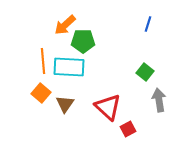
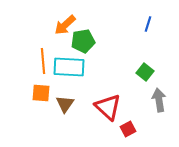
green pentagon: rotated 10 degrees counterclockwise
orange square: rotated 36 degrees counterclockwise
